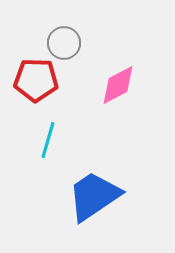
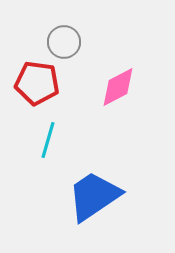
gray circle: moved 1 px up
red pentagon: moved 1 px right, 3 px down; rotated 6 degrees clockwise
pink diamond: moved 2 px down
